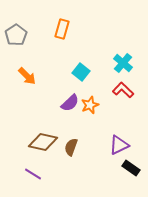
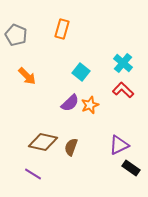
gray pentagon: rotated 15 degrees counterclockwise
